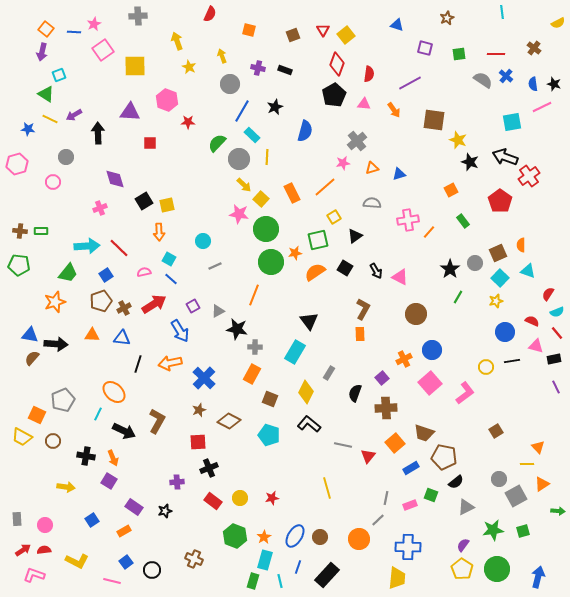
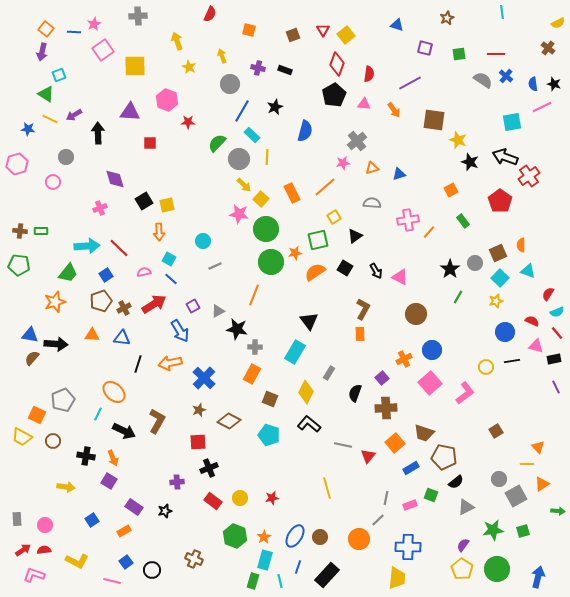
brown cross at (534, 48): moved 14 px right
